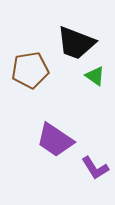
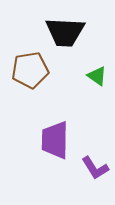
black trapezoid: moved 11 px left, 11 px up; rotated 18 degrees counterclockwise
green triangle: moved 2 px right
purple trapezoid: rotated 57 degrees clockwise
